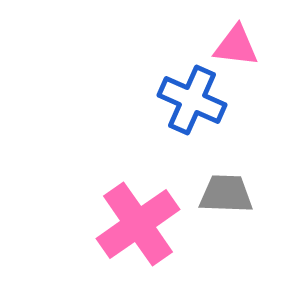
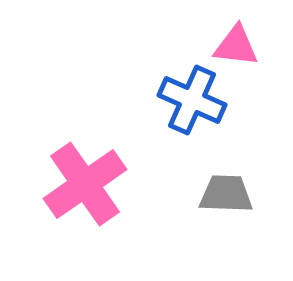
pink cross: moved 53 px left, 40 px up
